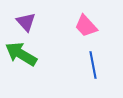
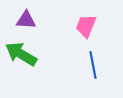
purple triangle: moved 2 px up; rotated 45 degrees counterclockwise
pink trapezoid: rotated 65 degrees clockwise
